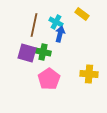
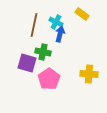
purple square: moved 10 px down
